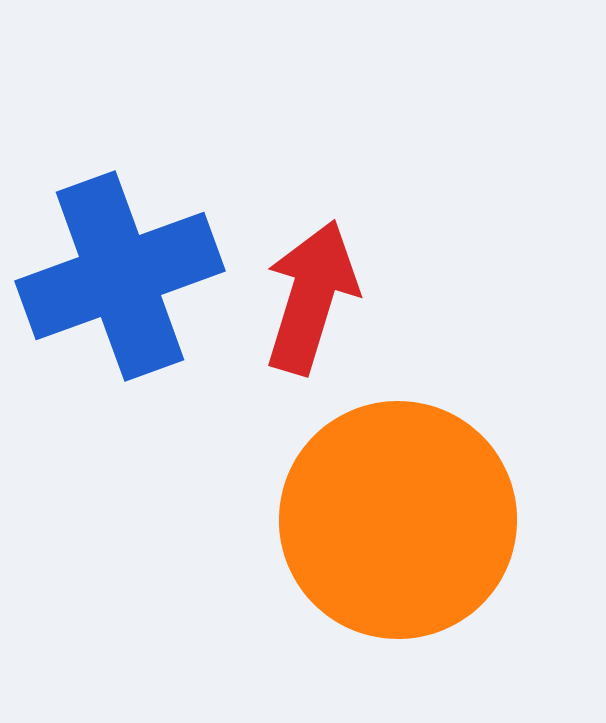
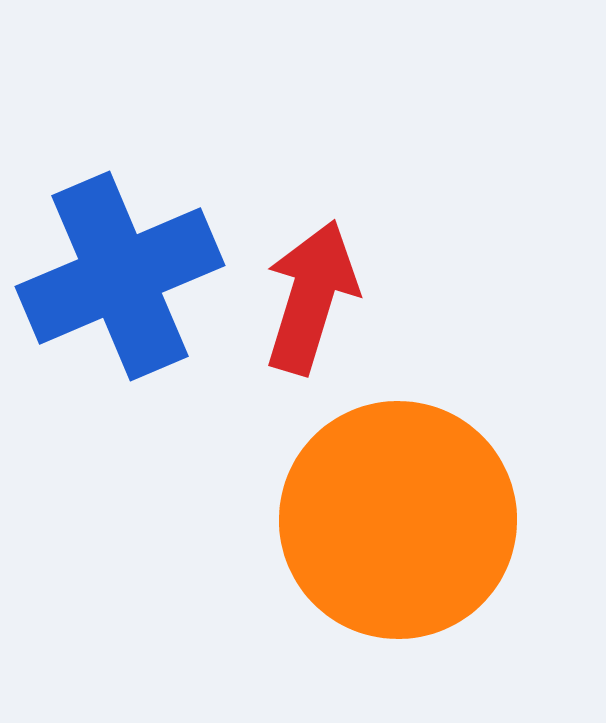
blue cross: rotated 3 degrees counterclockwise
